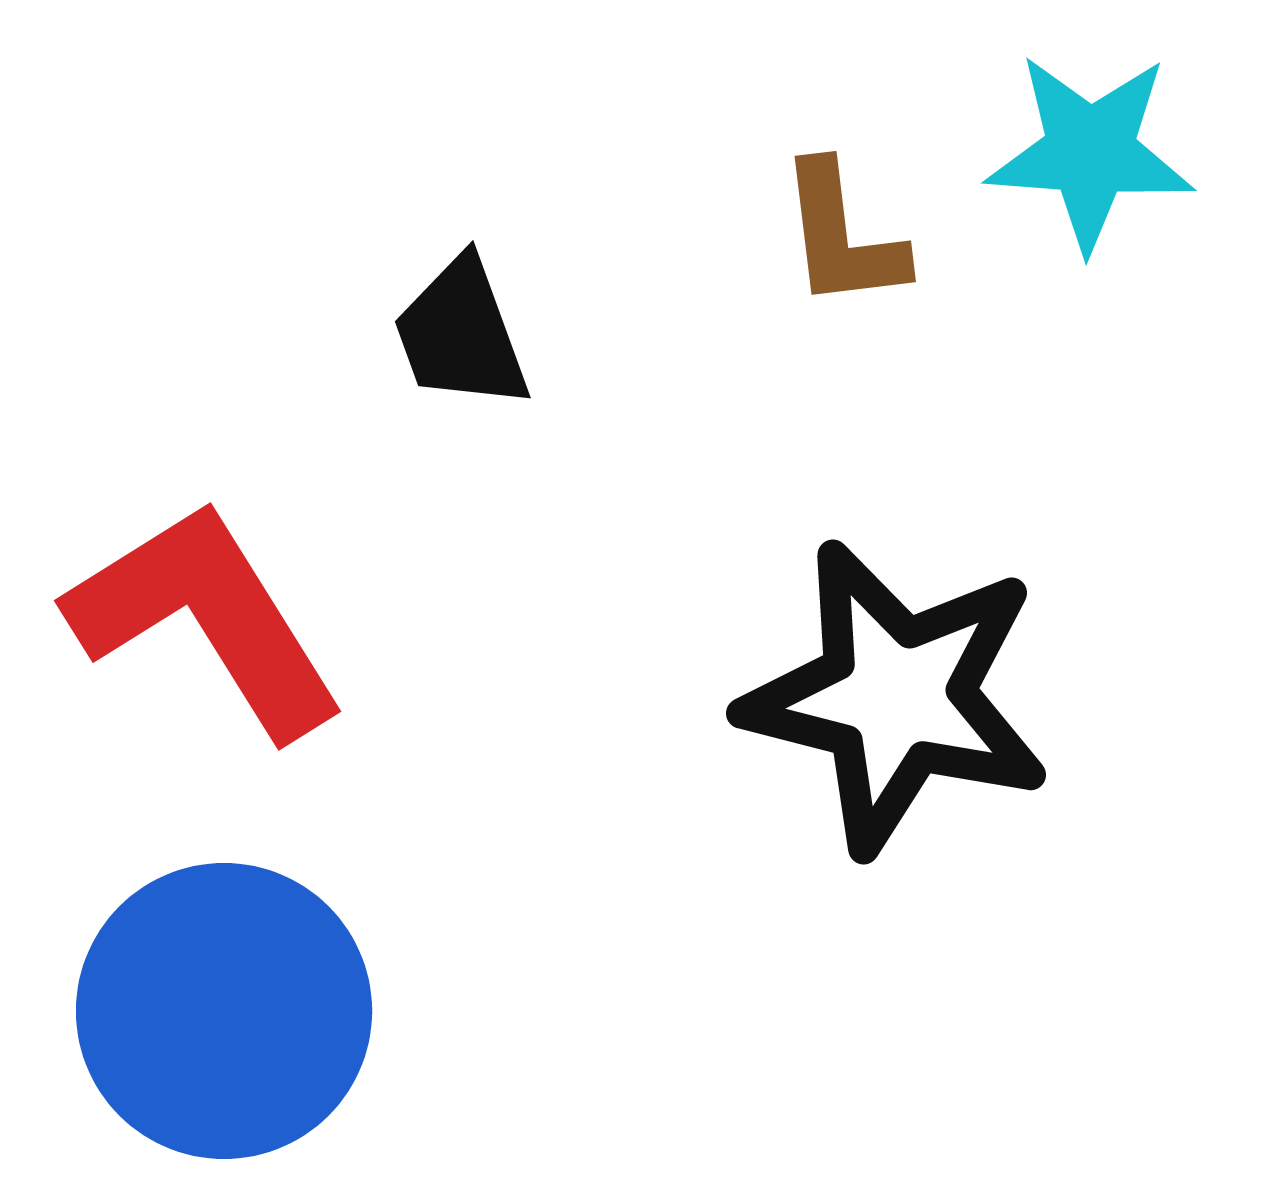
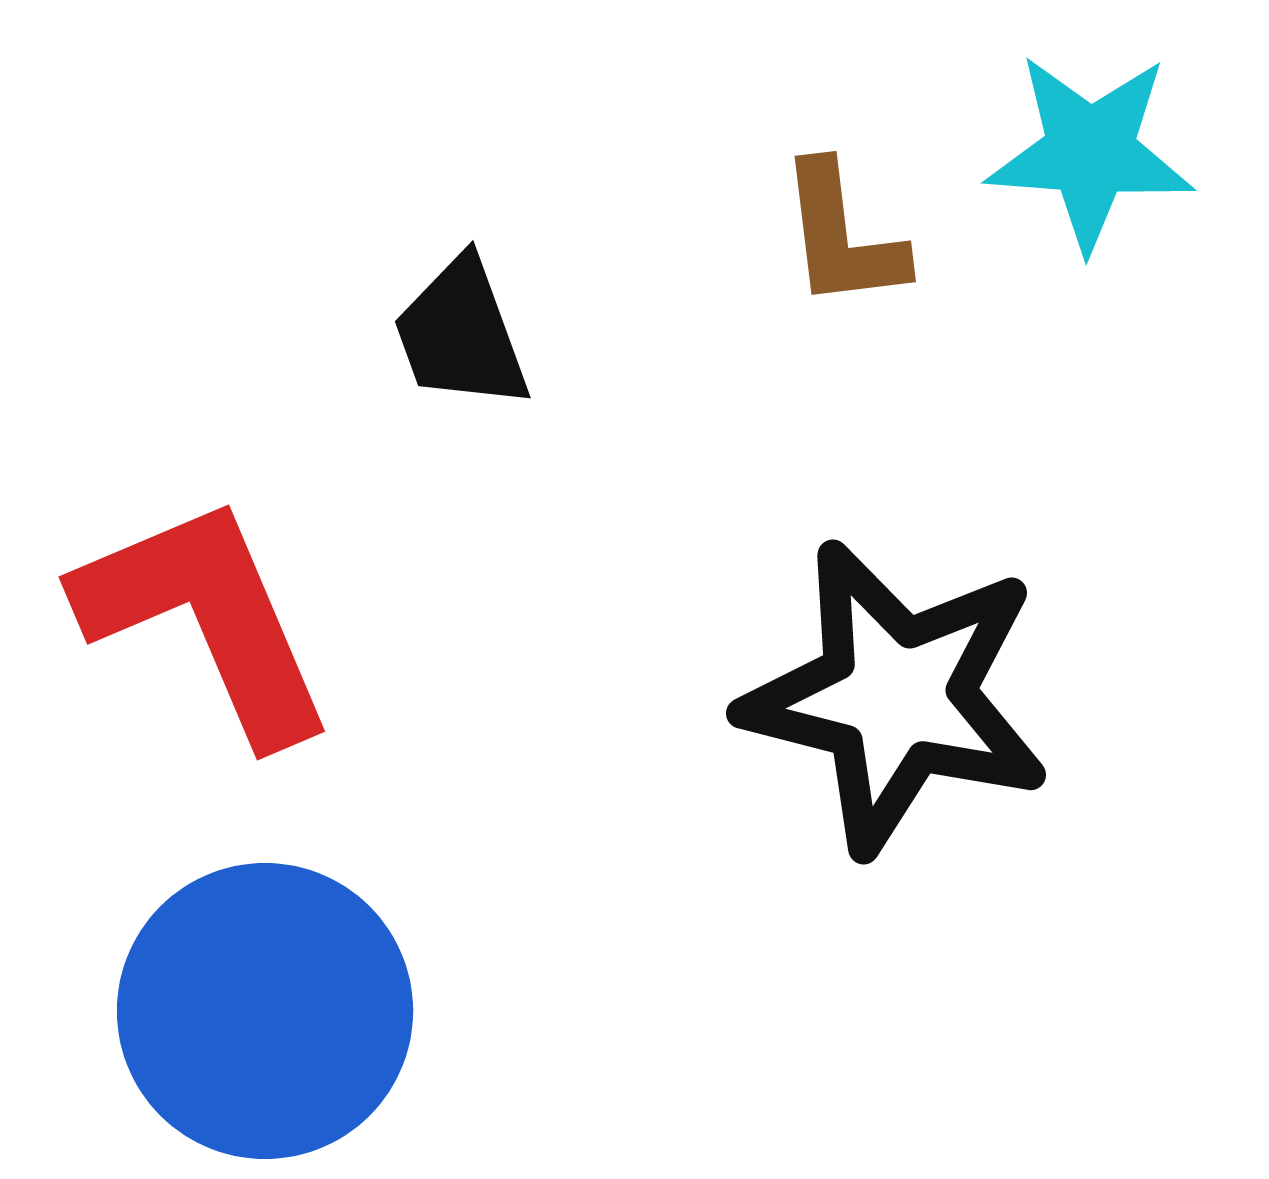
red L-shape: rotated 9 degrees clockwise
blue circle: moved 41 px right
